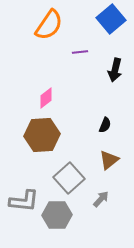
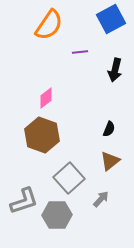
blue square: rotated 12 degrees clockwise
black semicircle: moved 4 px right, 4 px down
brown hexagon: rotated 24 degrees clockwise
brown triangle: moved 1 px right, 1 px down
gray L-shape: rotated 24 degrees counterclockwise
